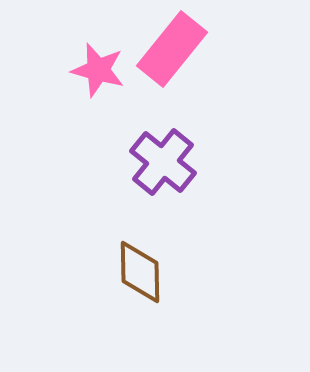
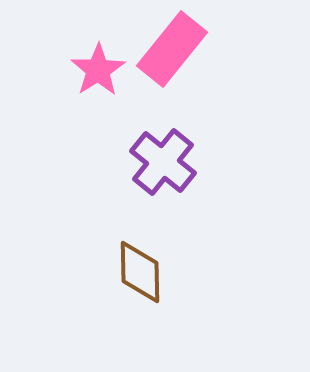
pink star: rotated 24 degrees clockwise
